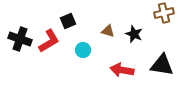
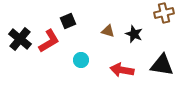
black cross: rotated 20 degrees clockwise
cyan circle: moved 2 px left, 10 px down
